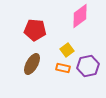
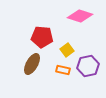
pink diamond: rotated 55 degrees clockwise
red pentagon: moved 7 px right, 7 px down
orange rectangle: moved 2 px down
